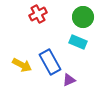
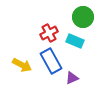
red cross: moved 11 px right, 19 px down
cyan rectangle: moved 3 px left, 1 px up
blue rectangle: moved 1 px right, 1 px up
purple triangle: moved 3 px right, 2 px up
